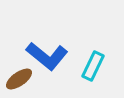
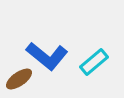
cyan rectangle: moved 1 px right, 4 px up; rotated 24 degrees clockwise
